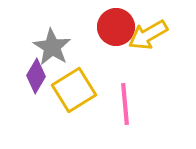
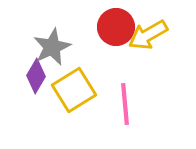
gray star: rotated 15 degrees clockwise
